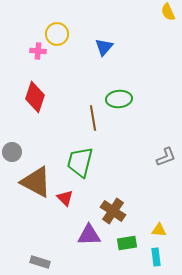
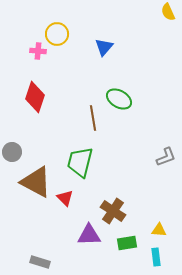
green ellipse: rotated 35 degrees clockwise
